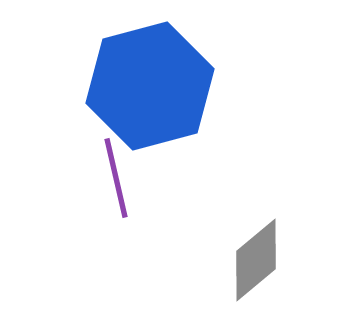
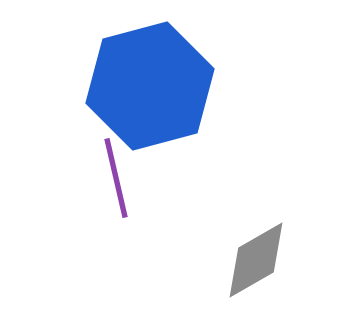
gray diamond: rotated 10 degrees clockwise
